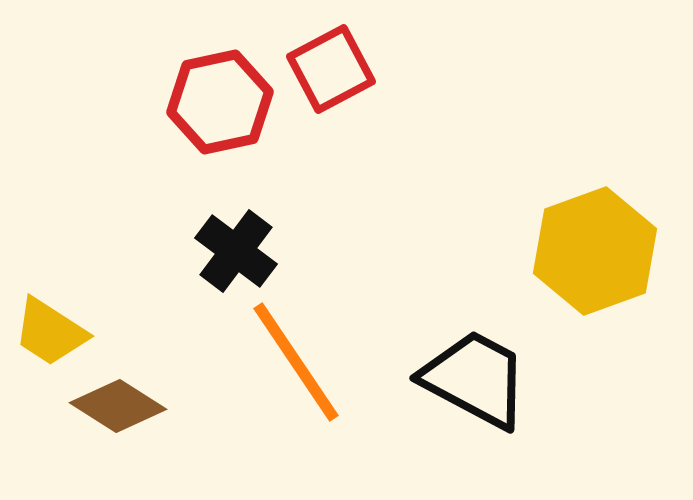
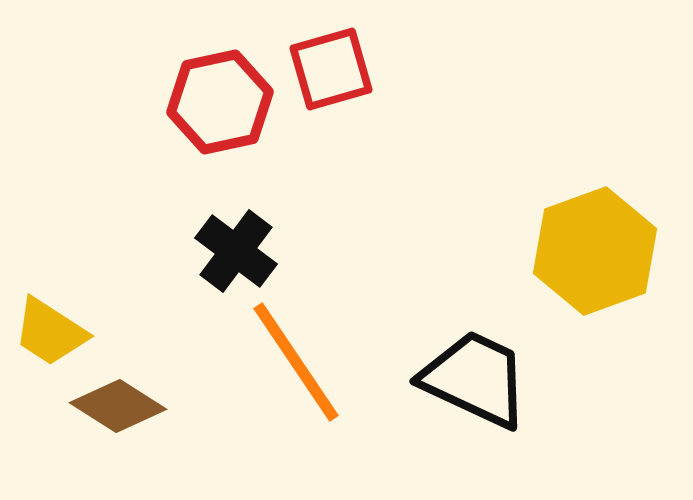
red square: rotated 12 degrees clockwise
black trapezoid: rotated 3 degrees counterclockwise
